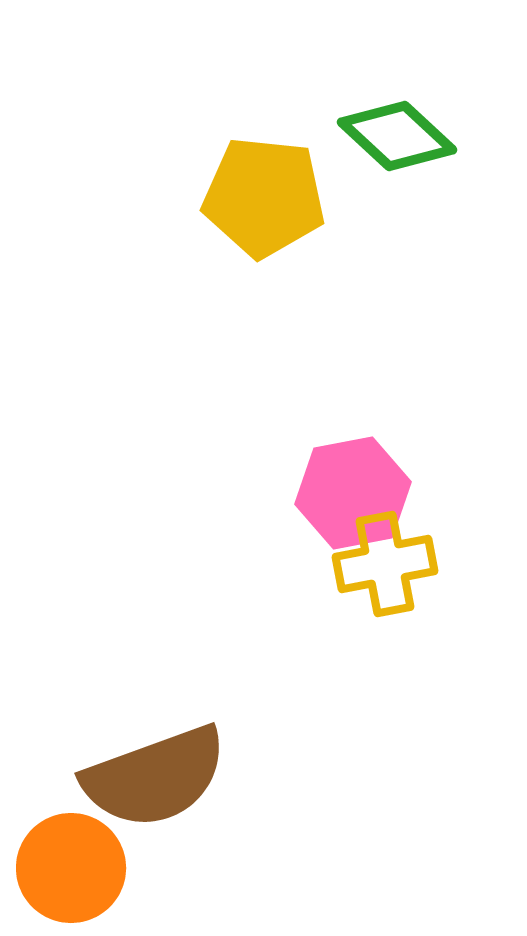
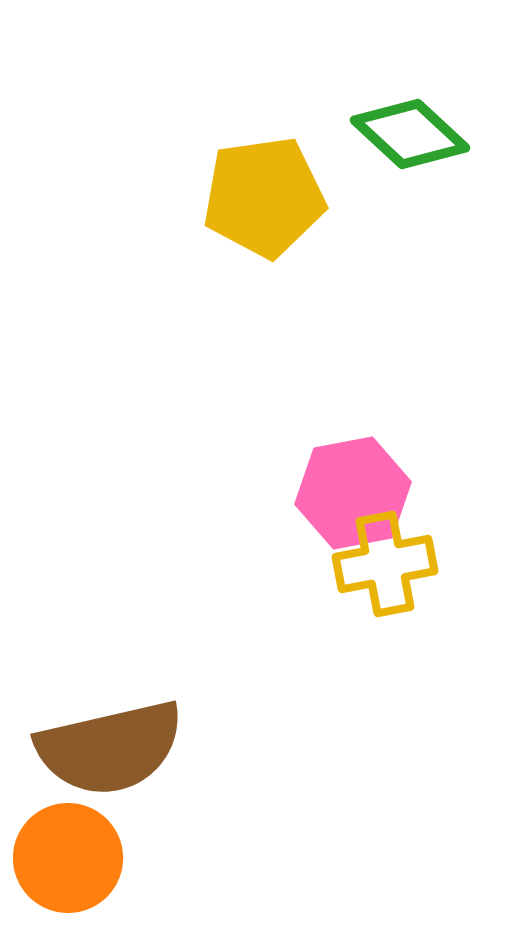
green diamond: moved 13 px right, 2 px up
yellow pentagon: rotated 14 degrees counterclockwise
brown semicircle: moved 45 px left, 29 px up; rotated 7 degrees clockwise
orange circle: moved 3 px left, 10 px up
